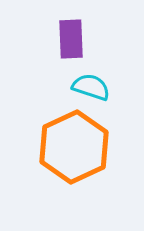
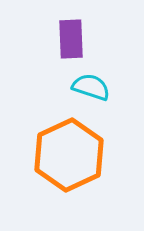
orange hexagon: moved 5 px left, 8 px down
